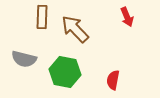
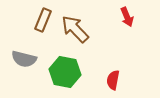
brown rectangle: moved 1 px right, 3 px down; rotated 20 degrees clockwise
